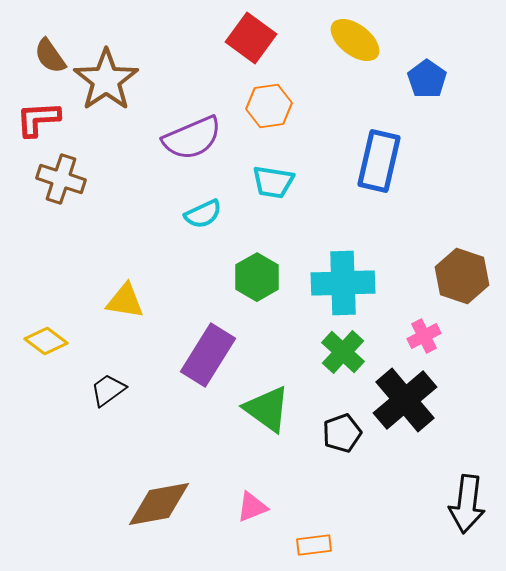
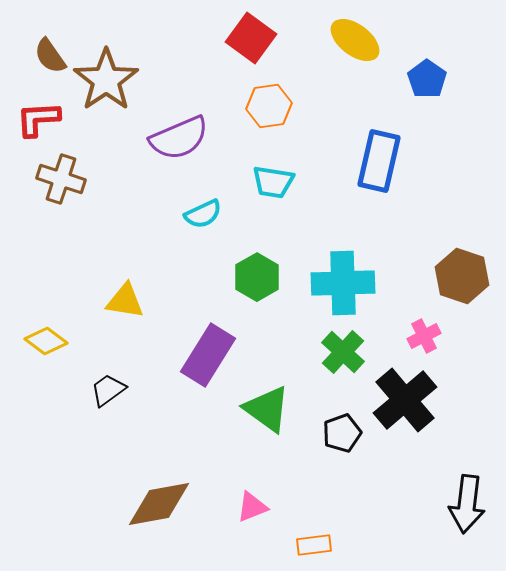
purple semicircle: moved 13 px left
